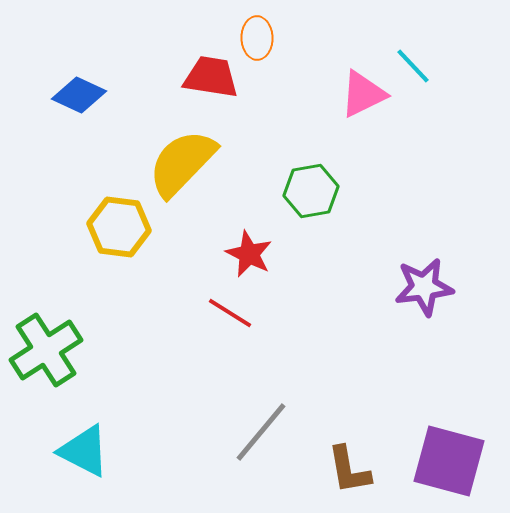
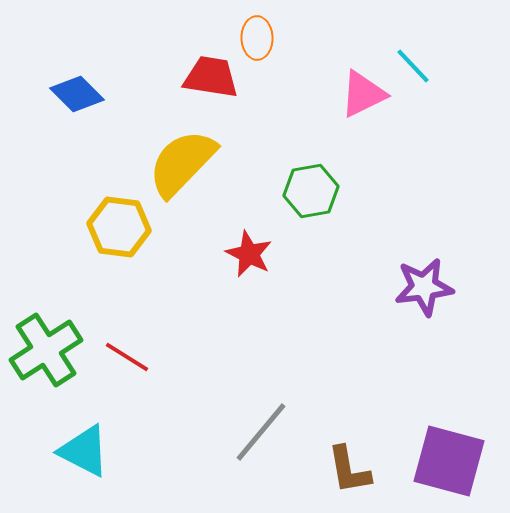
blue diamond: moved 2 px left, 1 px up; rotated 20 degrees clockwise
red line: moved 103 px left, 44 px down
